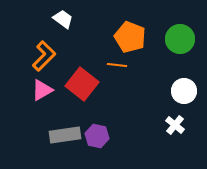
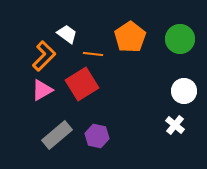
white trapezoid: moved 4 px right, 15 px down
orange pentagon: rotated 16 degrees clockwise
orange line: moved 24 px left, 11 px up
red square: rotated 20 degrees clockwise
gray rectangle: moved 8 px left; rotated 32 degrees counterclockwise
